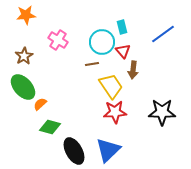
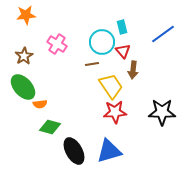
pink cross: moved 1 px left, 4 px down
orange semicircle: rotated 144 degrees counterclockwise
blue triangle: moved 1 px right, 1 px down; rotated 28 degrees clockwise
